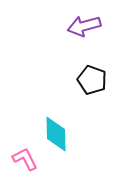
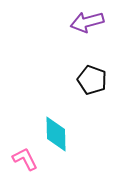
purple arrow: moved 3 px right, 4 px up
